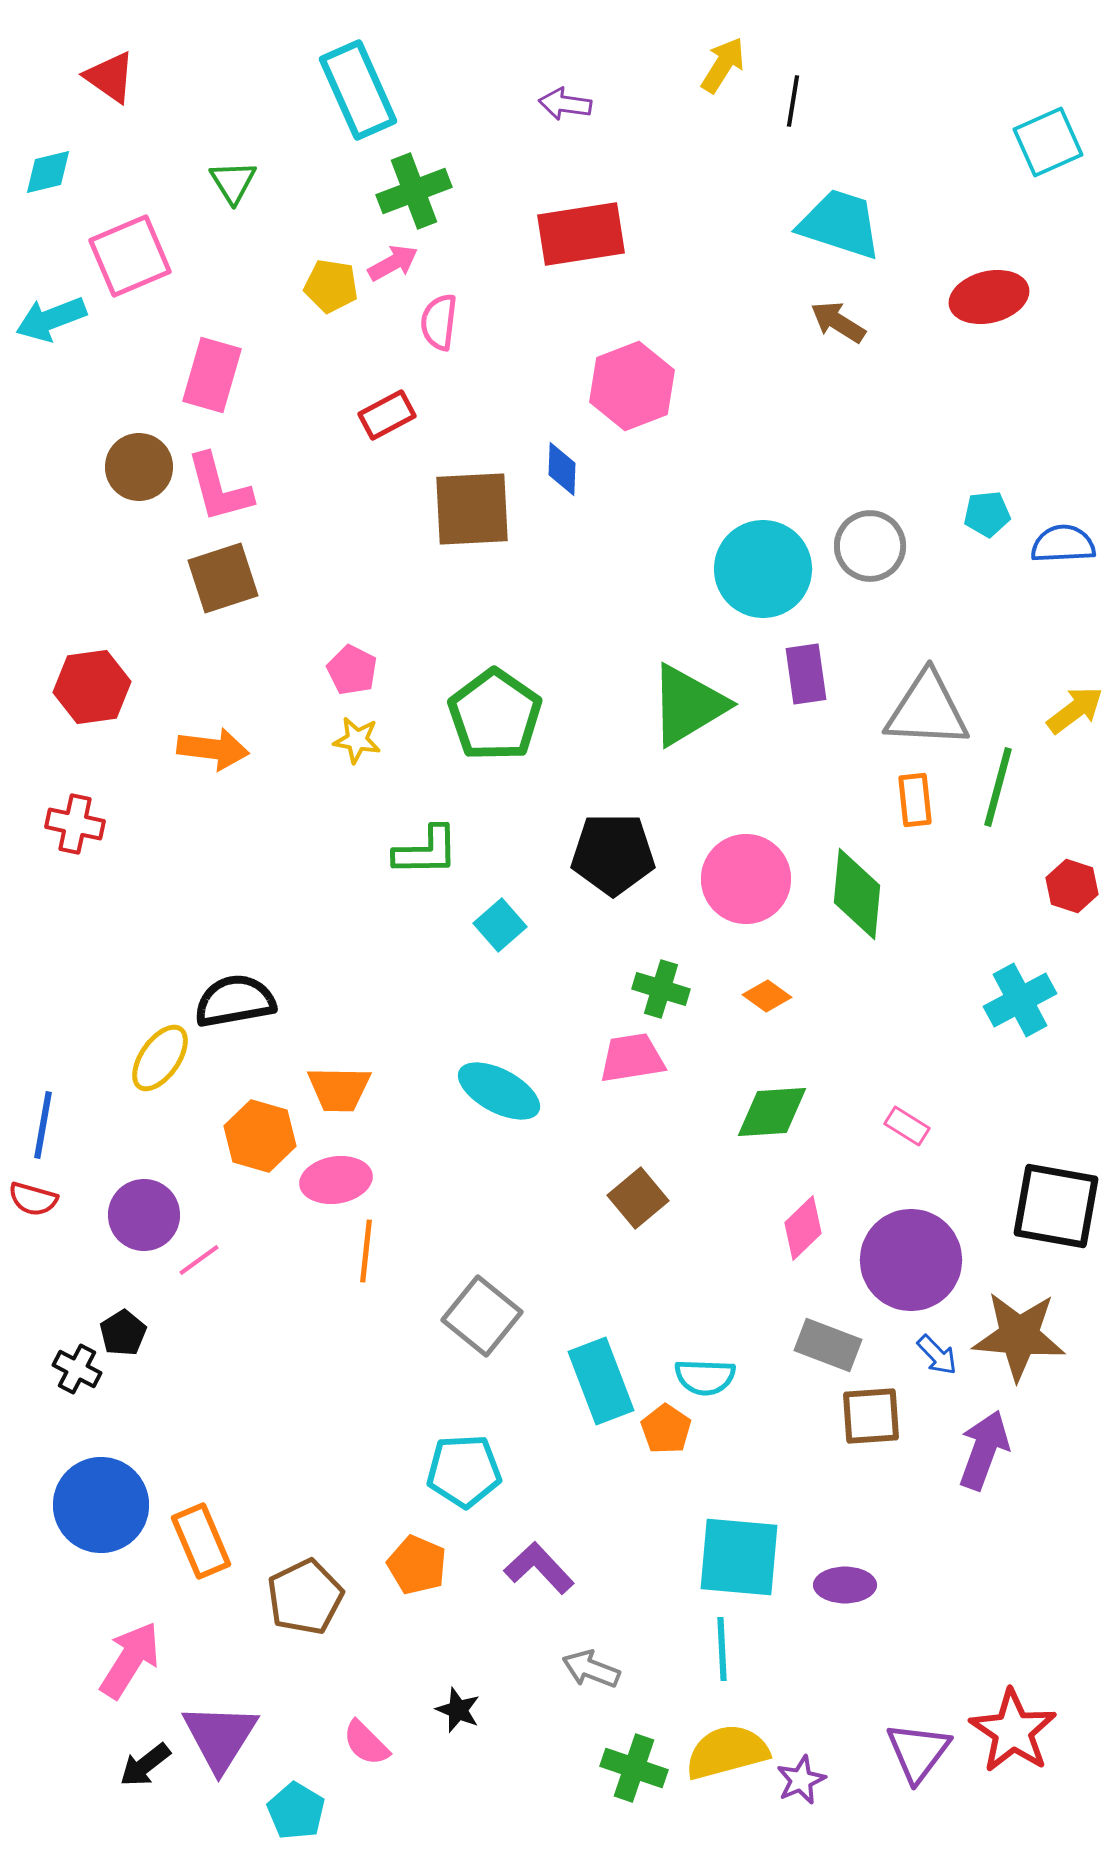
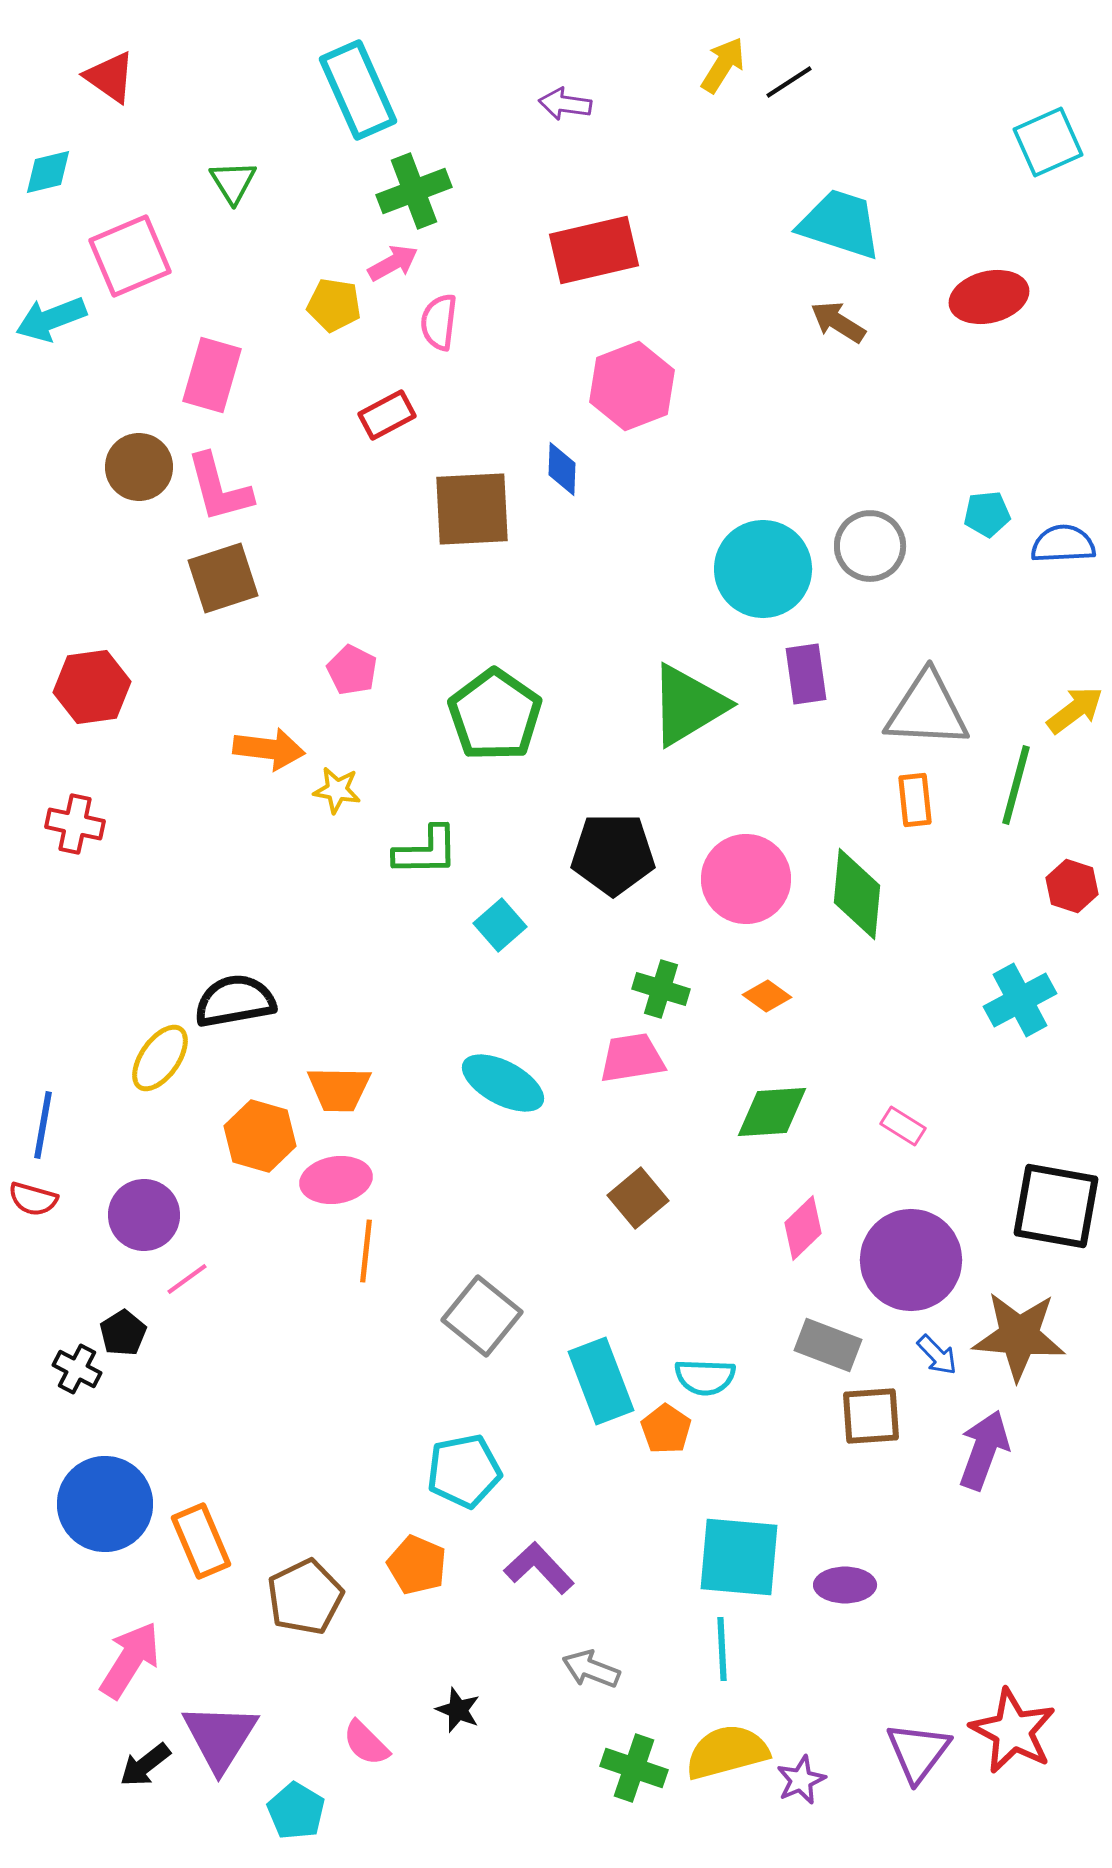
black line at (793, 101): moved 4 px left, 19 px up; rotated 48 degrees clockwise
red rectangle at (581, 234): moved 13 px right, 16 px down; rotated 4 degrees counterclockwise
yellow pentagon at (331, 286): moved 3 px right, 19 px down
yellow star at (357, 740): moved 20 px left, 50 px down
orange arrow at (213, 749): moved 56 px right
green line at (998, 787): moved 18 px right, 2 px up
cyan ellipse at (499, 1091): moved 4 px right, 8 px up
pink rectangle at (907, 1126): moved 4 px left
pink line at (199, 1260): moved 12 px left, 19 px down
cyan pentagon at (464, 1471): rotated 8 degrees counterclockwise
blue circle at (101, 1505): moved 4 px right, 1 px up
red star at (1013, 1731): rotated 6 degrees counterclockwise
